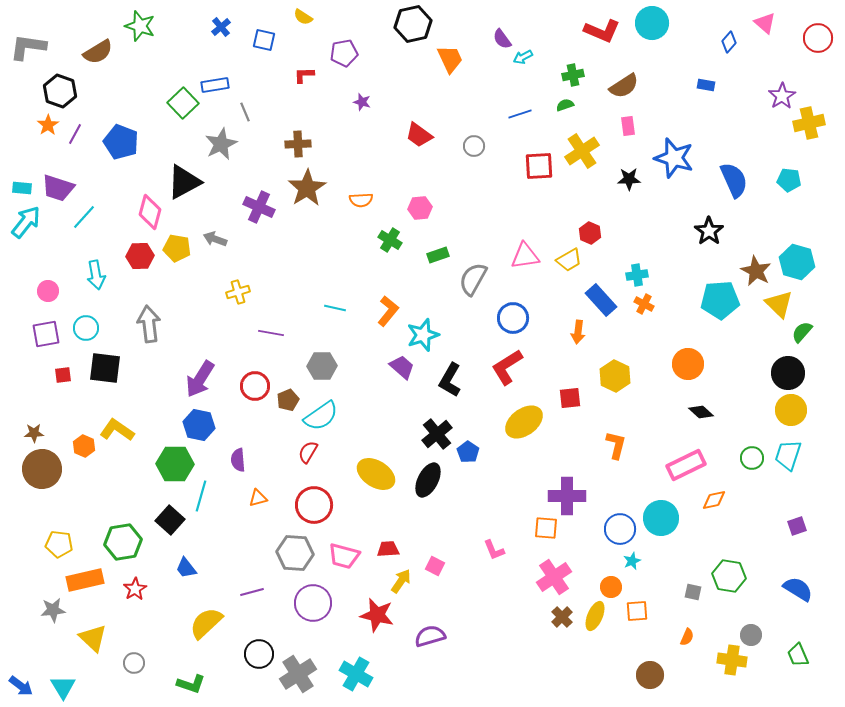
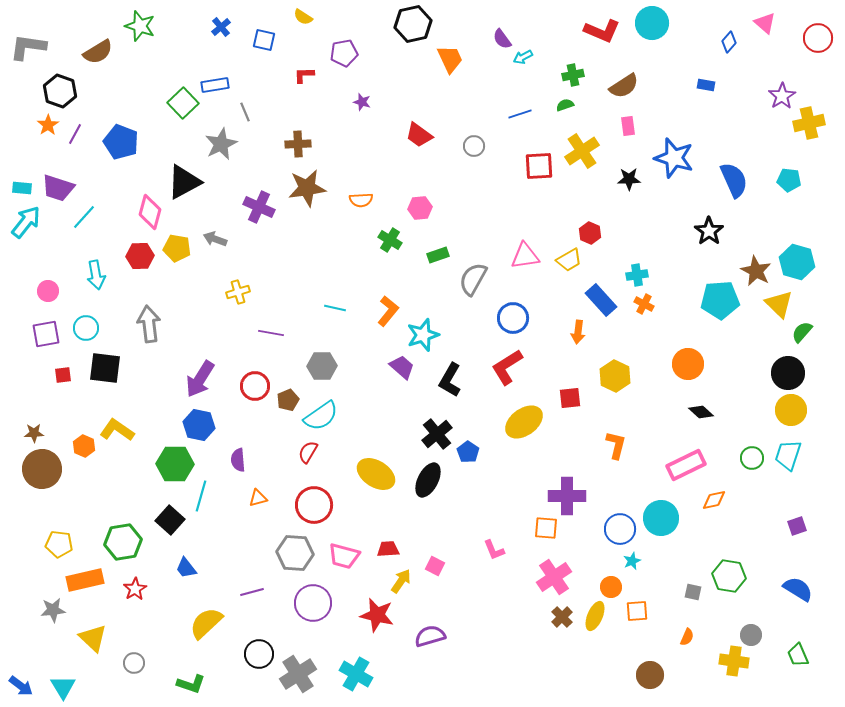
brown star at (307, 188): rotated 24 degrees clockwise
yellow cross at (732, 660): moved 2 px right, 1 px down
